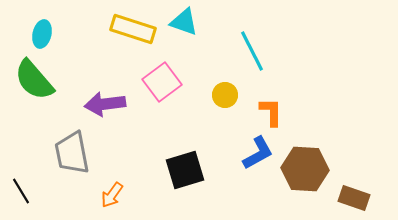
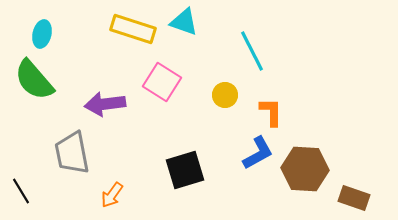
pink square: rotated 21 degrees counterclockwise
